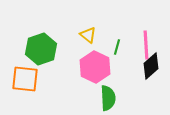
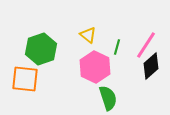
pink line: rotated 36 degrees clockwise
green semicircle: rotated 15 degrees counterclockwise
